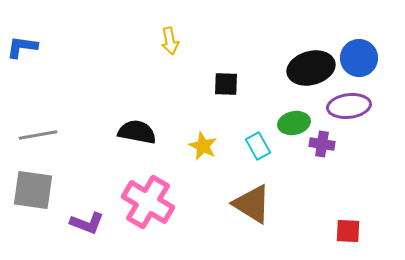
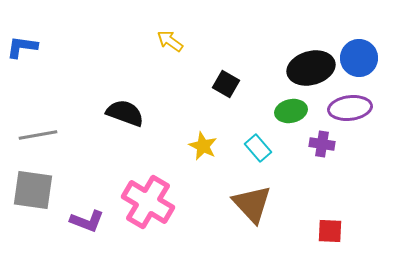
yellow arrow: rotated 136 degrees clockwise
black square: rotated 28 degrees clockwise
purple ellipse: moved 1 px right, 2 px down
green ellipse: moved 3 px left, 12 px up
black semicircle: moved 12 px left, 19 px up; rotated 9 degrees clockwise
cyan rectangle: moved 2 px down; rotated 12 degrees counterclockwise
brown triangle: rotated 15 degrees clockwise
purple L-shape: moved 2 px up
red square: moved 18 px left
